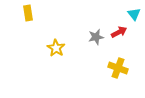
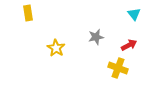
red arrow: moved 10 px right, 13 px down
